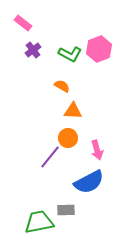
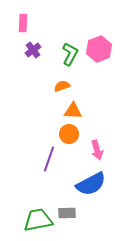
pink rectangle: rotated 54 degrees clockwise
green L-shape: rotated 90 degrees counterclockwise
orange semicircle: rotated 49 degrees counterclockwise
orange circle: moved 1 px right, 4 px up
purple line: moved 1 px left, 2 px down; rotated 20 degrees counterclockwise
blue semicircle: moved 2 px right, 2 px down
gray rectangle: moved 1 px right, 3 px down
green trapezoid: moved 1 px left, 2 px up
